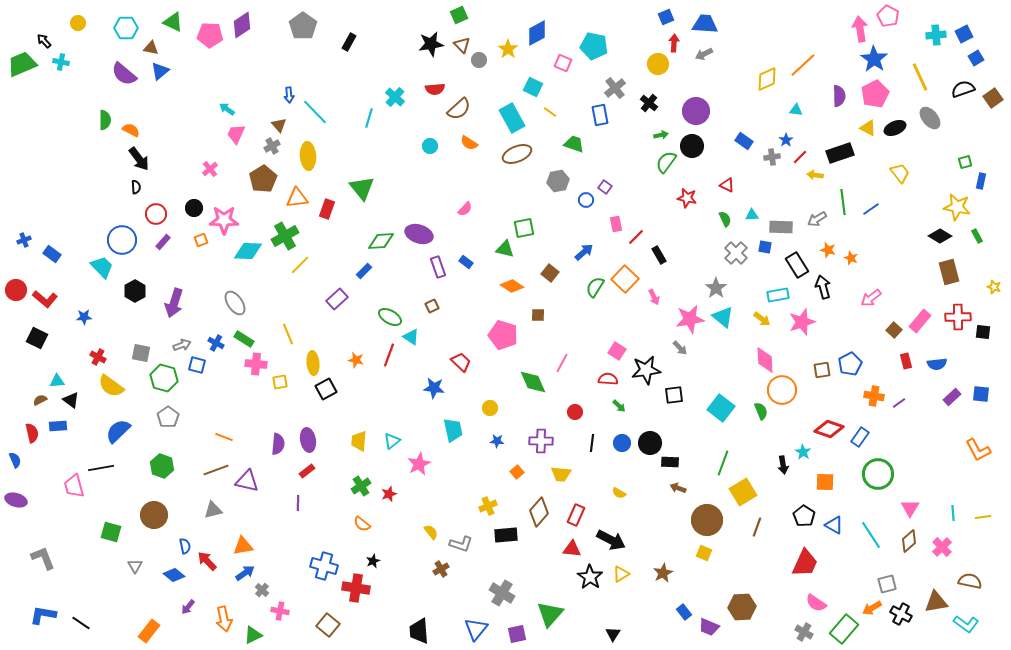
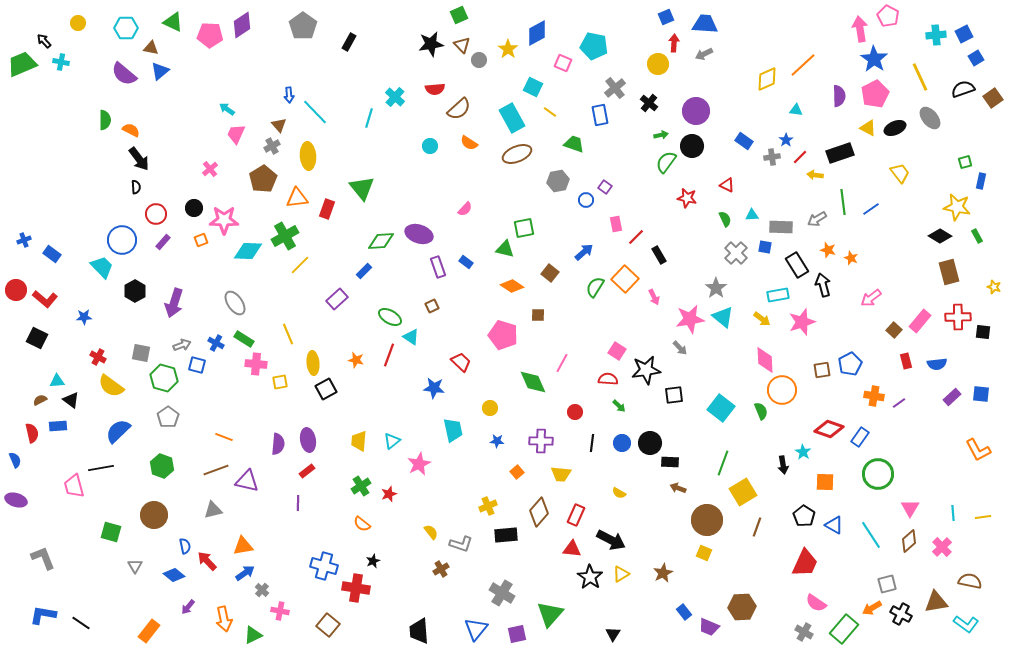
black arrow at (823, 287): moved 2 px up
